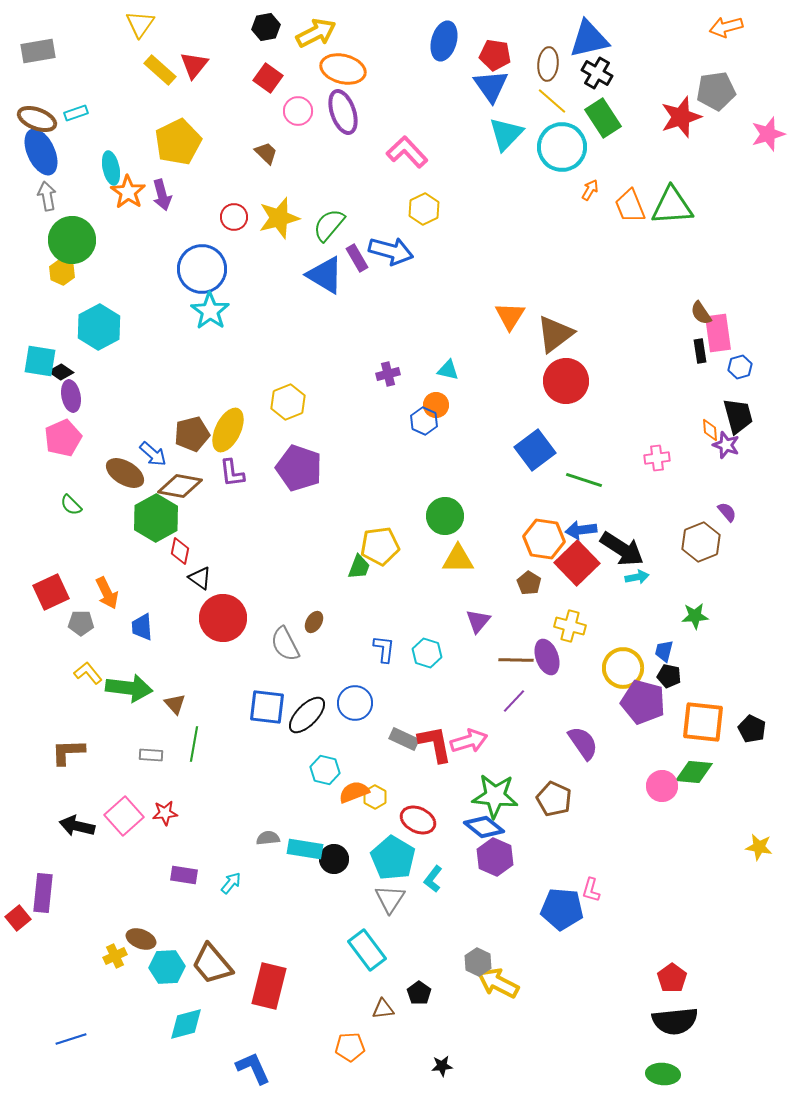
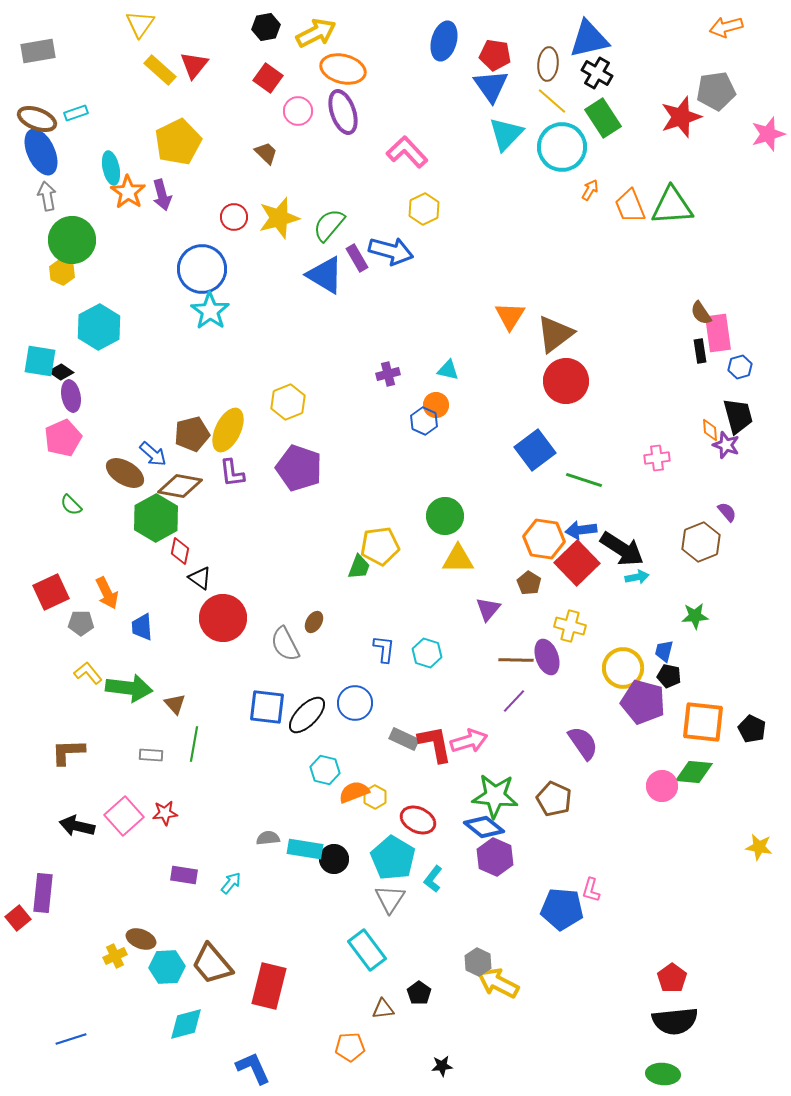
purple triangle at (478, 621): moved 10 px right, 12 px up
